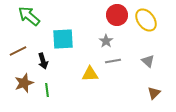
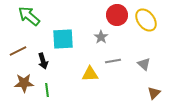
gray star: moved 5 px left, 4 px up
gray triangle: moved 4 px left, 3 px down
brown star: rotated 18 degrees clockwise
